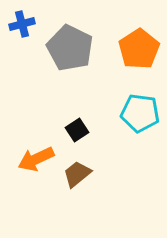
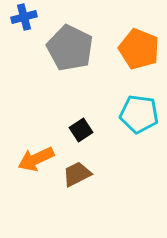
blue cross: moved 2 px right, 7 px up
orange pentagon: rotated 18 degrees counterclockwise
cyan pentagon: moved 1 px left, 1 px down
black square: moved 4 px right
brown trapezoid: rotated 12 degrees clockwise
